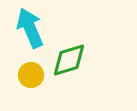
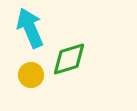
green diamond: moved 1 px up
